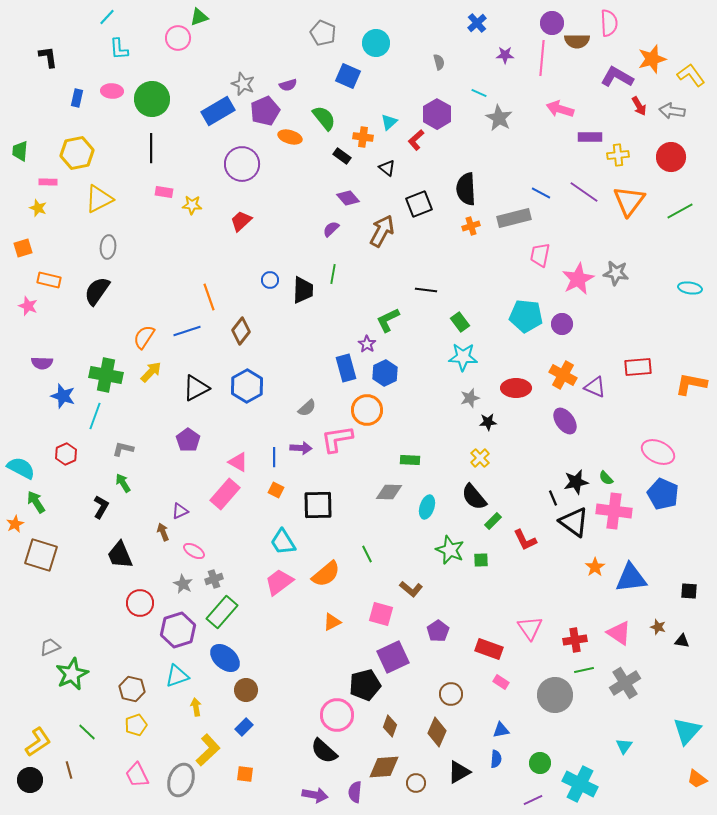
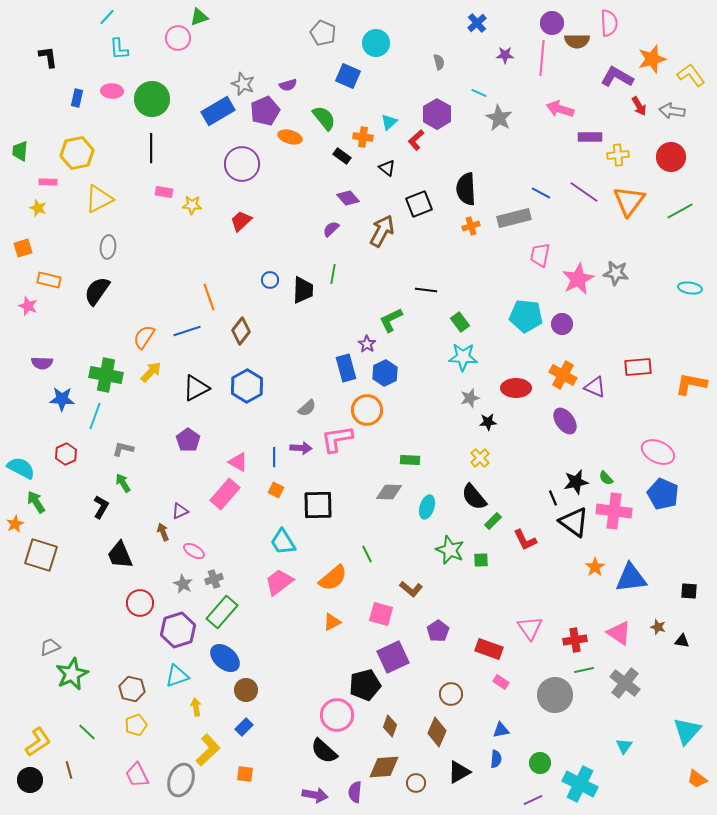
green L-shape at (388, 320): moved 3 px right
blue star at (63, 396): moved 1 px left, 3 px down; rotated 15 degrees counterclockwise
orange semicircle at (326, 574): moved 7 px right, 4 px down
gray cross at (625, 683): rotated 20 degrees counterclockwise
